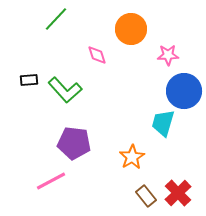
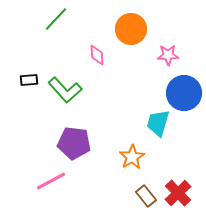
pink diamond: rotated 15 degrees clockwise
blue circle: moved 2 px down
cyan trapezoid: moved 5 px left
